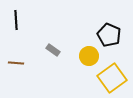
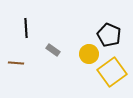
black line: moved 10 px right, 8 px down
yellow circle: moved 2 px up
yellow square: moved 6 px up
